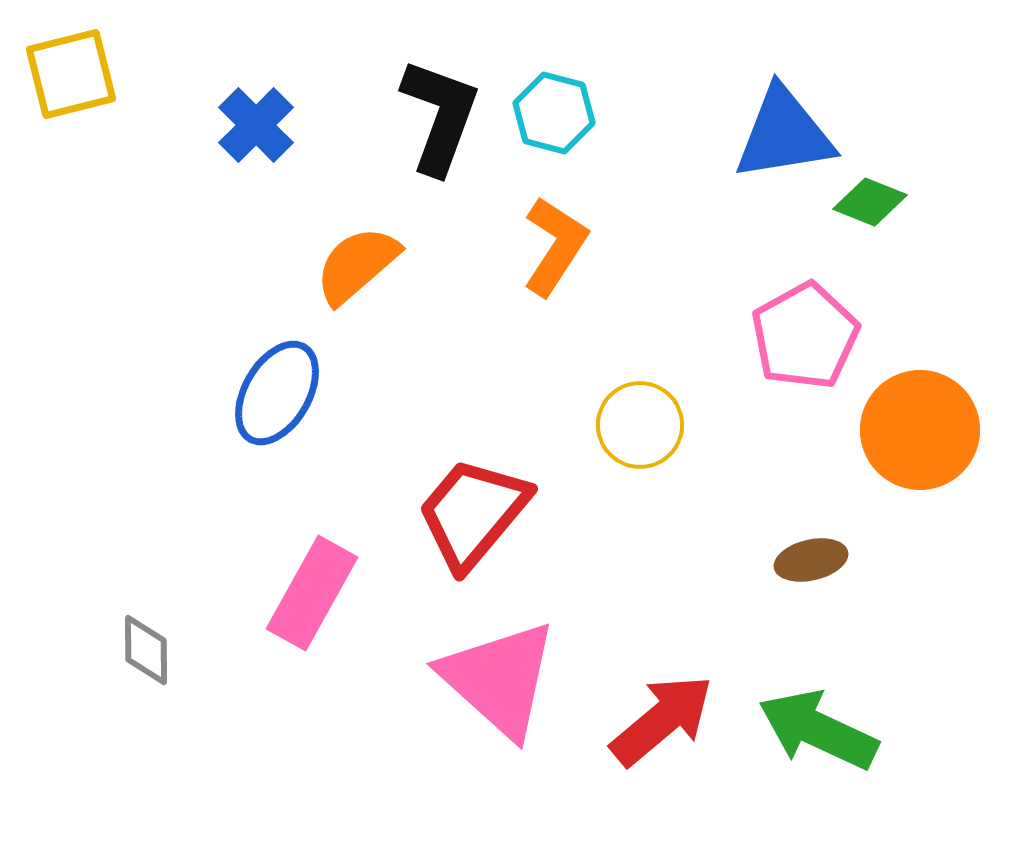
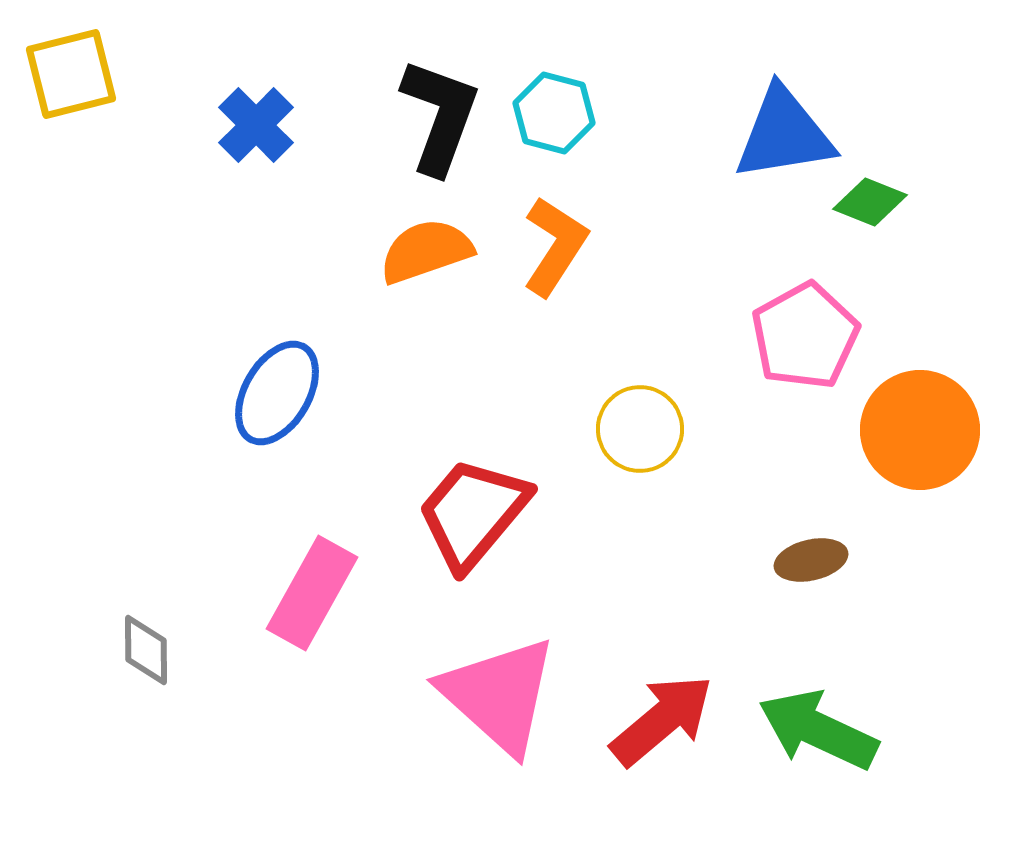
orange semicircle: moved 69 px right, 14 px up; rotated 22 degrees clockwise
yellow circle: moved 4 px down
pink triangle: moved 16 px down
